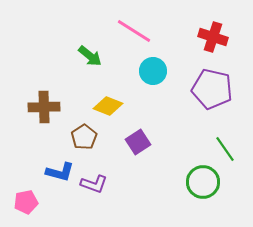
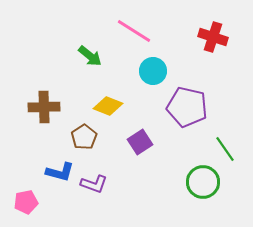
purple pentagon: moved 25 px left, 18 px down
purple square: moved 2 px right
